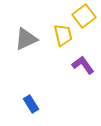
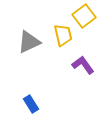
gray triangle: moved 3 px right, 3 px down
